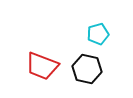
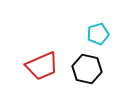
red trapezoid: rotated 44 degrees counterclockwise
